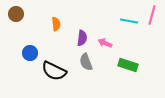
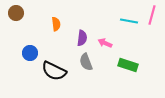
brown circle: moved 1 px up
